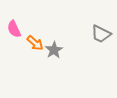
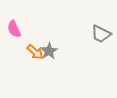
orange arrow: moved 9 px down
gray star: moved 5 px left, 1 px down
